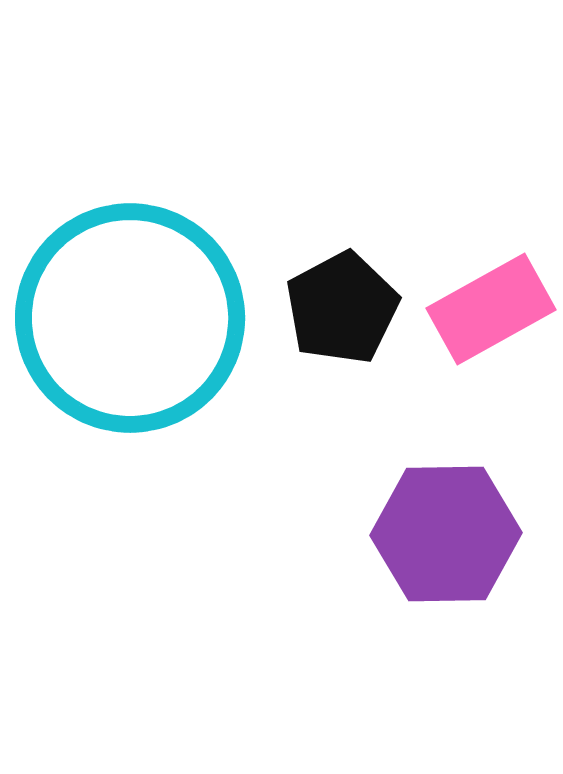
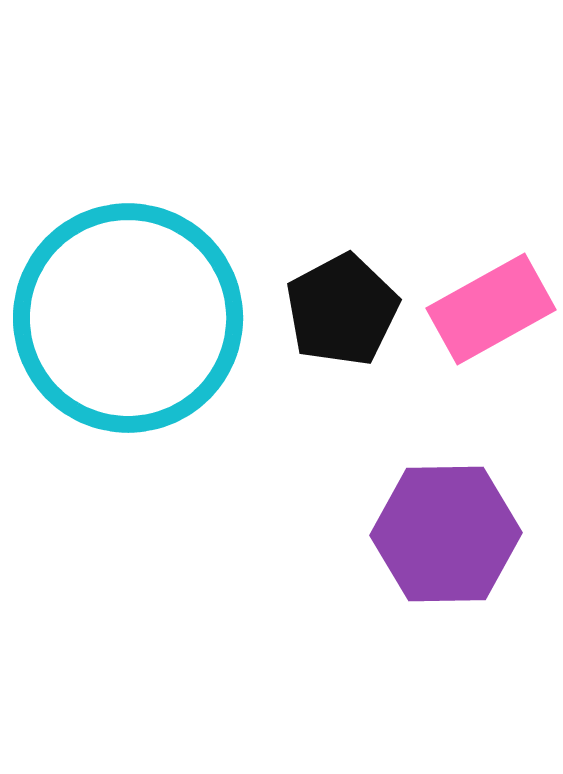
black pentagon: moved 2 px down
cyan circle: moved 2 px left
